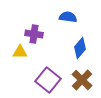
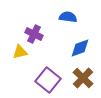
purple cross: rotated 18 degrees clockwise
blue diamond: rotated 30 degrees clockwise
yellow triangle: rotated 14 degrees counterclockwise
brown cross: moved 1 px right, 2 px up
